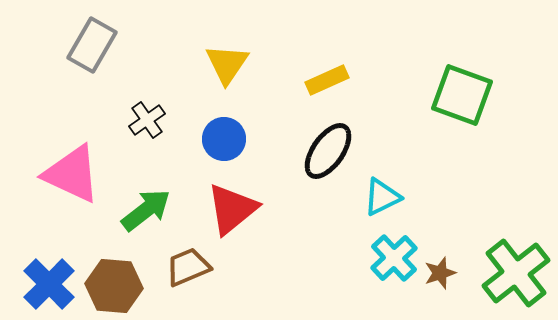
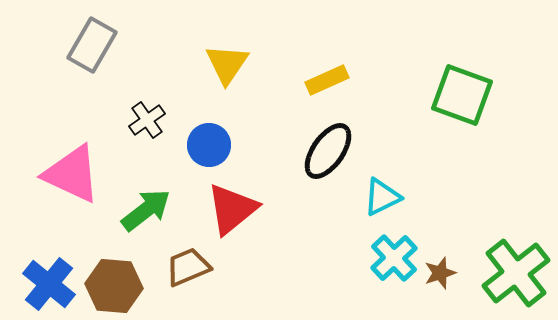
blue circle: moved 15 px left, 6 px down
blue cross: rotated 6 degrees counterclockwise
